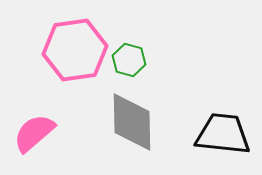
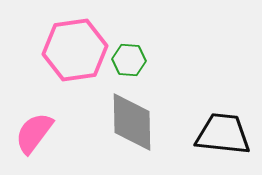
green hexagon: rotated 12 degrees counterclockwise
pink semicircle: rotated 12 degrees counterclockwise
